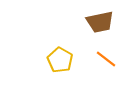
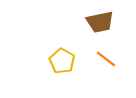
yellow pentagon: moved 2 px right, 1 px down
